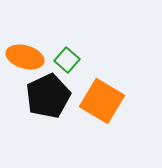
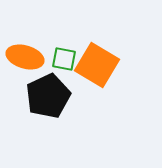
green square: moved 3 px left, 1 px up; rotated 30 degrees counterclockwise
orange square: moved 5 px left, 36 px up
